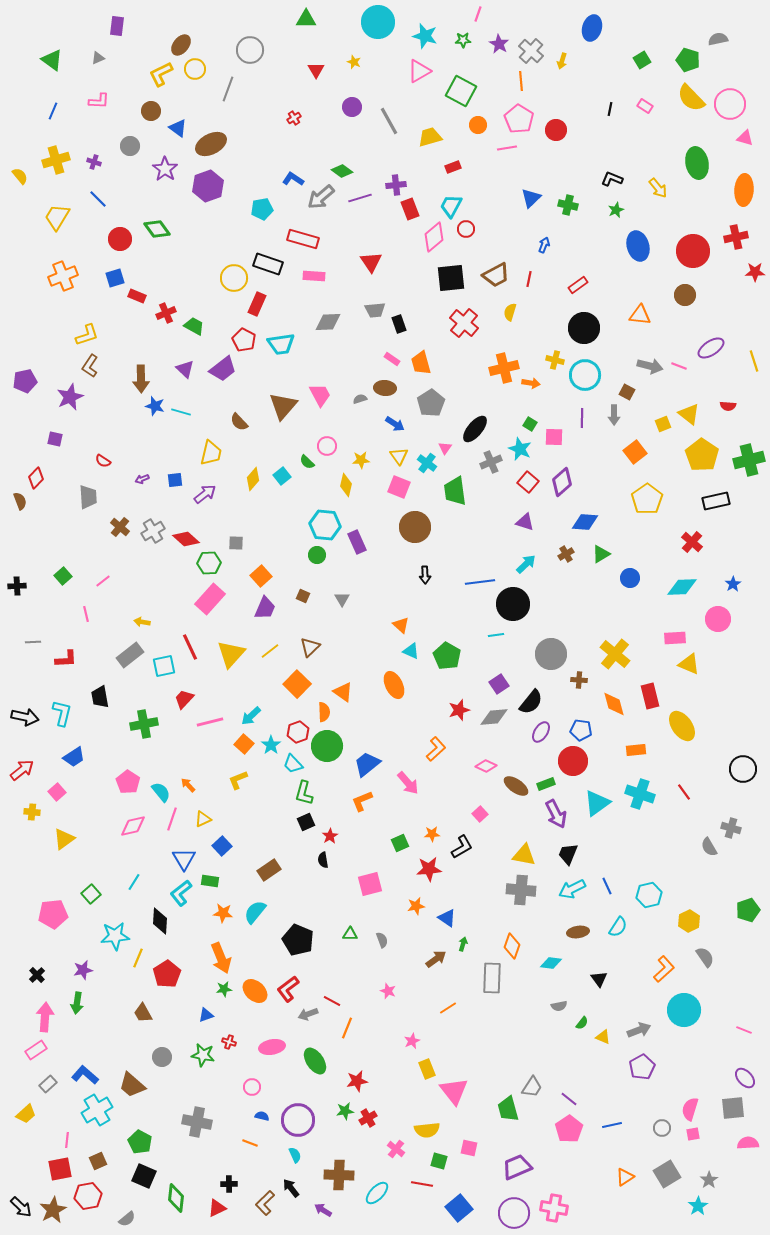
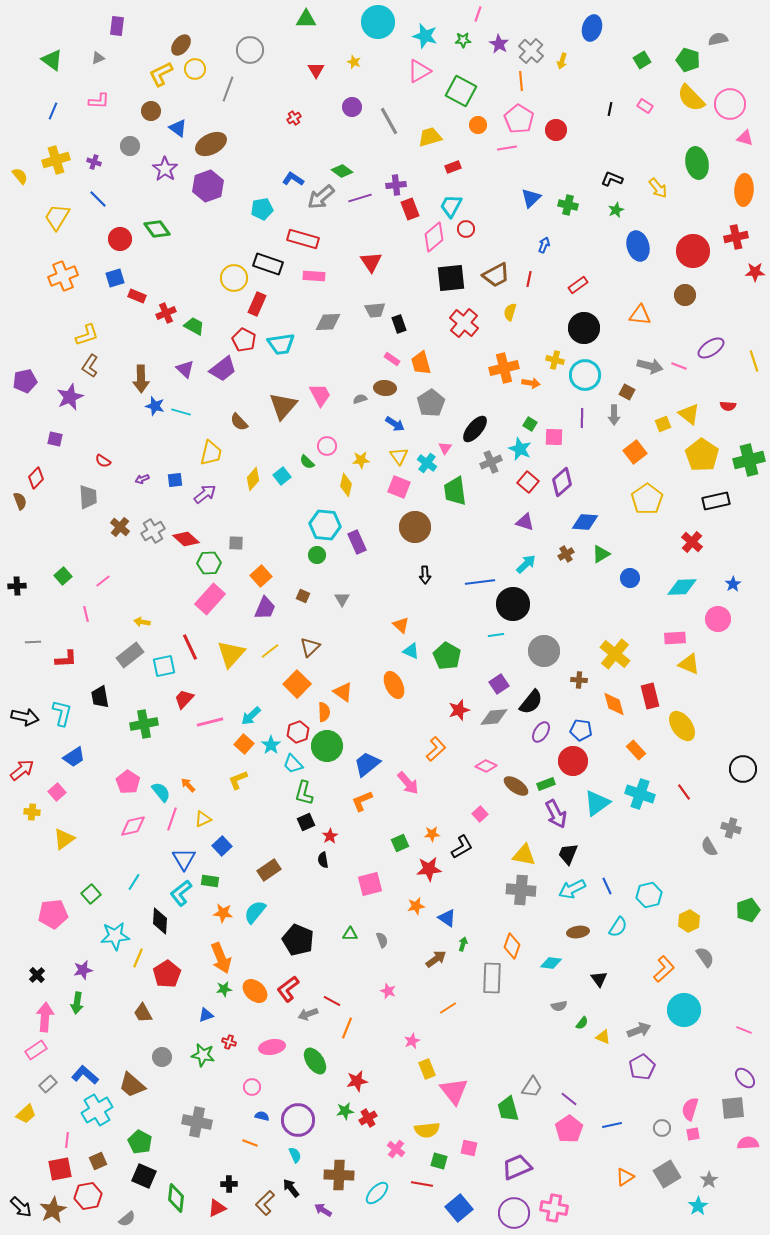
gray circle at (551, 654): moved 7 px left, 3 px up
orange rectangle at (636, 750): rotated 54 degrees clockwise
